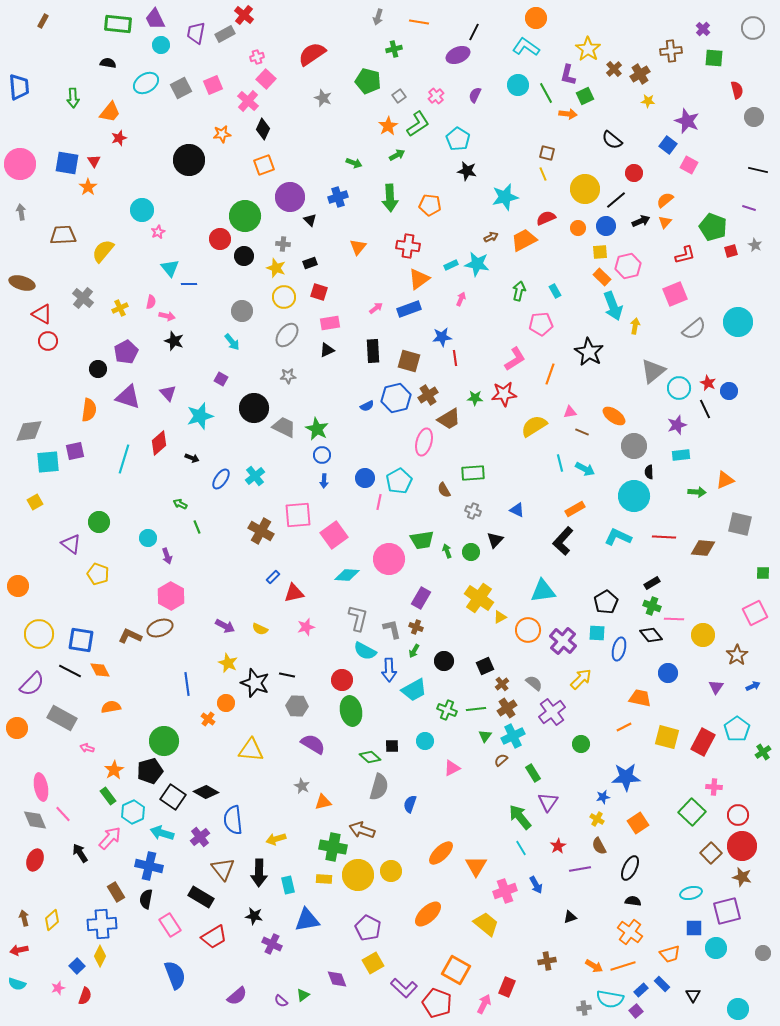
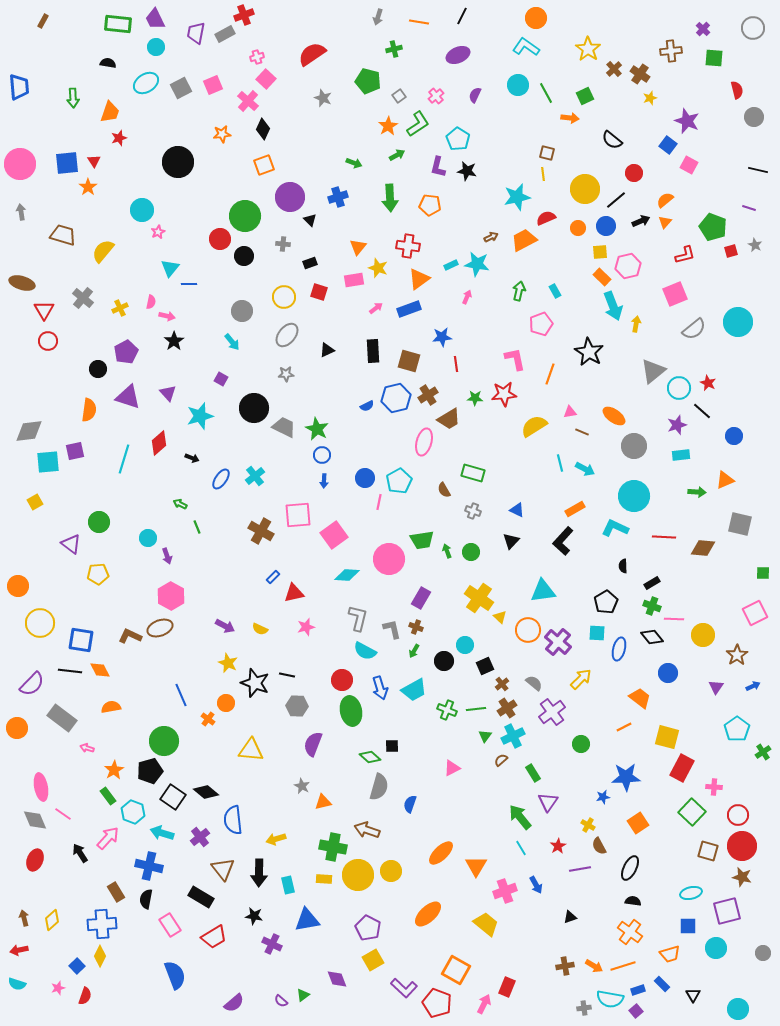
red cross at (244, 15): rotated 30 degrees clockwise
black line at (474, 32): moved 12 px left, 16 px up
cyan circle at (161, 45): moved 5 px left, 2 px down
brown cross at (640, 74): rotated 24 degrees counterclockwise
purple L-shape at (568, 75): moved 130 px left, 92 px down
yellow star at (648, 101): moved 2 px right, 3 px up; rotated 24 degrees counterclockwise
orange trapezoid at (110, 112): rotated 20 degrees counterclockwise
orange arrow at (568, 114): moved 2 px right, 4 px down
black circle at (189, 160): moved 11 px left, 2 px down
blue square at (67, 163): rotated 15 degrees counterclockwise
yellow line at (543, 174): rotated 16 degrees clockwise
cyan star at (505, 197): moved 12 px right
brown trapezoid at (63, 235): rotated 20 degrees clockwise
cyan triangle at (170, 268): rotated 18 degrees clockwise
yellow star at (276, 268): moved 102 px right
pink arrow at (461, 299): moved 6 px right, 2 px up
red triangle at (42, 314): moved 2 px right, 4 px up; rotated 30 degrees clockwise
pink rectangle at (330, 323): moved 24 px right, 43 px up
pink pentagon at (541, 324): rotated 15 degrees counterclockwise
yellow arrow at (635, 326): moved 1 px right, 2 px up
black star at (174, 341): rotated 18 degrees clockwise
red line at (455, 358): moved 1 px right, 6 px down
pink L-shape at (515, 359): rotated 70 degrees counterclockwise
gray star at (288, 376): moved 2 px left, 2 px up
blue circle at (729, 391): moved 5 px right, 45 px down
black line at (705, 409): moved 3 px left, 2 px down; rotated 24 degrees counterclockwise
black semicircle at (649, 472): moved 26 px left, 94 px down
green rectangle at (473, 473): rotated 20 degrees clockwise
cyan L-shape at (618, 537): moved 3 px left, 9 px up
black triangle at (495, 540): moved 16 px right, 1 px down
yellow pentagon at (98, 574): rotated 25 degrees counterclockwise
yellow triangle at (500, 617): rotated 48 degrees counterclockwise
yellow circle at (39, 634): moved 1 px right, 11 px up
black diamond at (651, 635): moved 1 px right, 2 px down
purple cross at (563, 641): moved 5 px left, 1 px down
blue arrow at (389, 670): moved 9 px left, 18 px down; rotated 15 degrees counterclockwise
black line at (70, 671): rotated 20 degrees counterclockwise
blue line at (187, 684): moved 6 px left, 11 px down; rotated 15 degrees counterclockwise
orange trapezoid at (640, 698): rotated 25 degrees clockwise
gray rectangle at (62, 718): rotated 8 degrees clockwise
cyan circle at (425, 741): moved 40 px right, 96 px up
red rectangle at (703, 742): moved 21 px left, 26 px down
purple semicircle at (313, 744): rotated 100 degrees counterclockwise
black diamond at (206, 792): rotated 10 degrees clockwise
cyan hexagon at (133, 812): rotated 15 degrees counterclockwise
pink line at (63, 814): rotated 12 degrees counterclockwise
yellow cross at (597, 819): moved 9 px left, 6 px down
brown arrow at (362, 830): moved 5 px right
pink arrow at (110, 838): moved 2 px left
brown square at (711, 853): moved 3 px left, 2 px up; rotated 30 degrees counterclockwise
blue square at (694, 928): moved 6 px left, 2 px up
brown cross at (547, 961): moved 18 px right, 5 px down
yellow square at (373, 963): moved 3 px up
blue rectangle at (641, 990): moved 3 px left; rotated 24 degrees clockwise
purple semicircle at (237, 996): moved 3 px left, 7 px down
